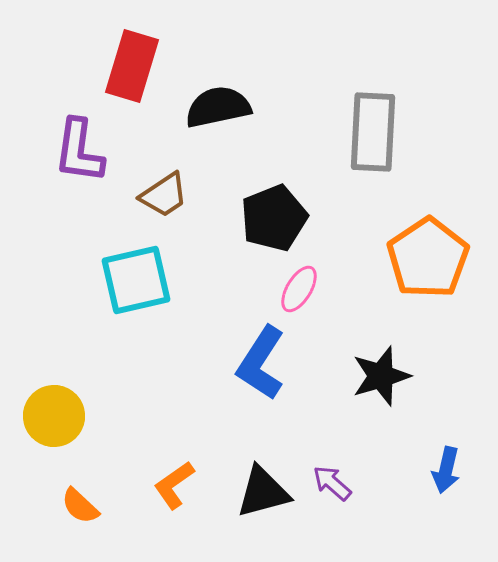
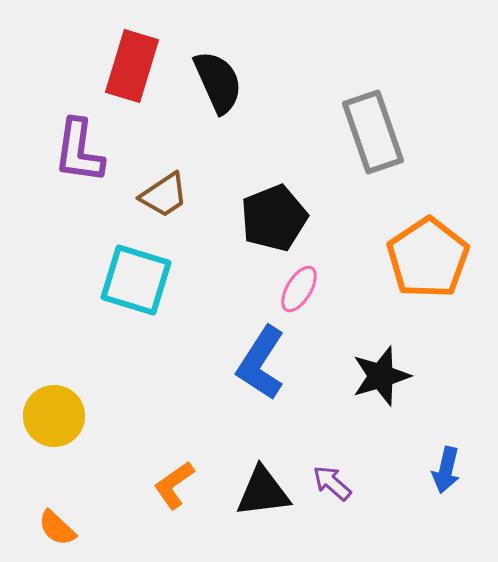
black semicircle: moved 25 px up; rotated 78 degrees clockwise
gray rectangle: rotated 22 degrees counterclockwise
cyan square: rotated 30 degrees clockwise
black triangle: rotated 8 degrees clockwise
orange semicircle: moved 23 px left, 22 px down
